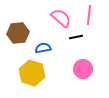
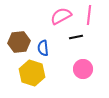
pink semicircle: moved 2 px up; rotated 70 degrees counterclockwise
brown hexagon: moved 1 px right, 9 px down
blue semicircle: rotated 84 degrees counterclockwise
